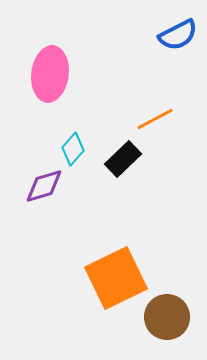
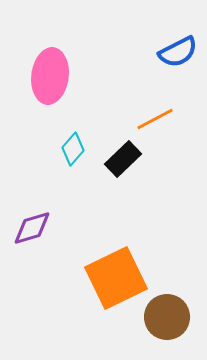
blue semicircle: moved 17 px down
pink ellipse: moved 2 px down
purple diamond: moved 12 px left, 42 px down
